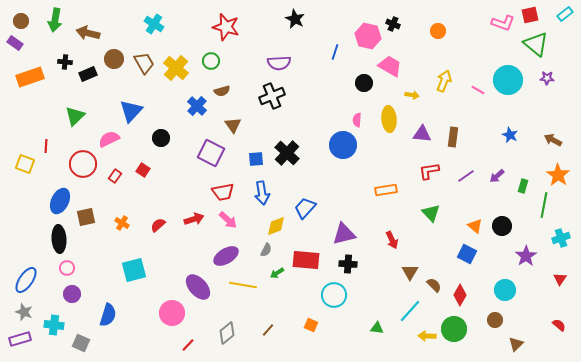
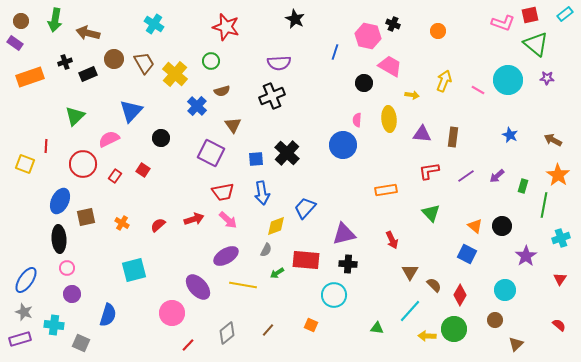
black cross at (65, 62): rotated 24 degrees counterclockwise
yellow cross at (176, 68): moved 1 px left, 6 px down
